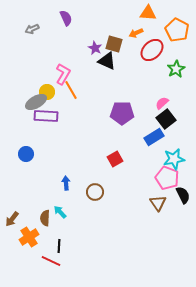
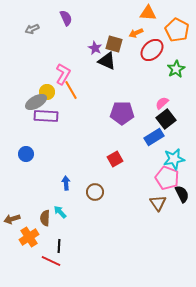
black semicircle: moved 1 px left, 1 px up
brown arrow: rotated 35 degrees clockwise
